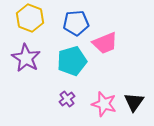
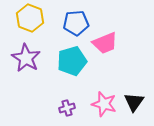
purple cross: moved 9 px down; rotated 21 degrees clockwise
